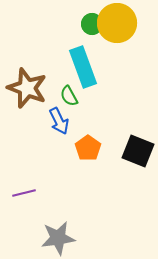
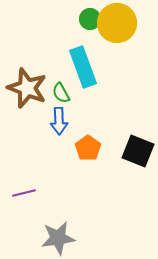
green circle: moved 2 px left, 5 px up
green semicircle: moved 8 px left, 3 px up
blue arrow: rotated 24 degrees clockwise
